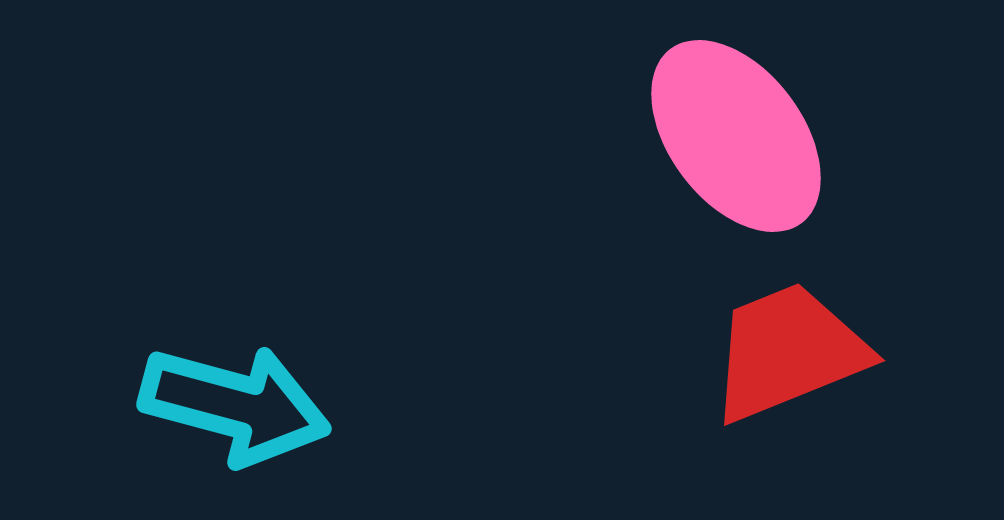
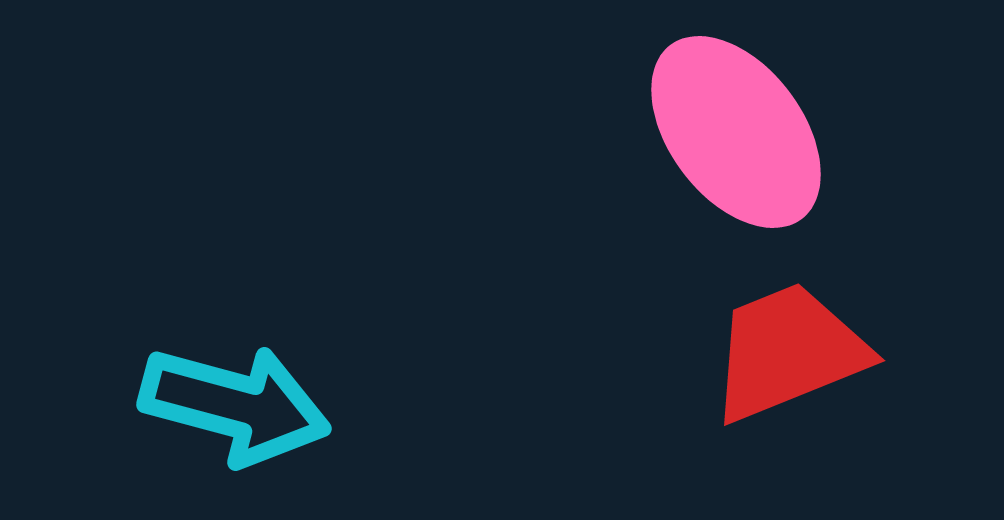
pink ellipse: moved 4 px up
